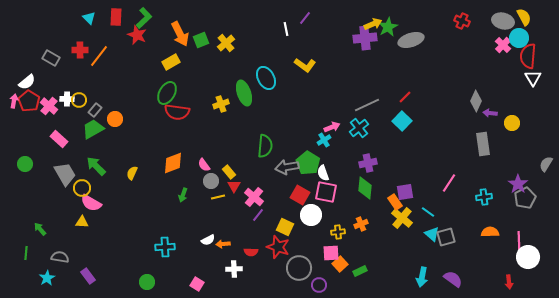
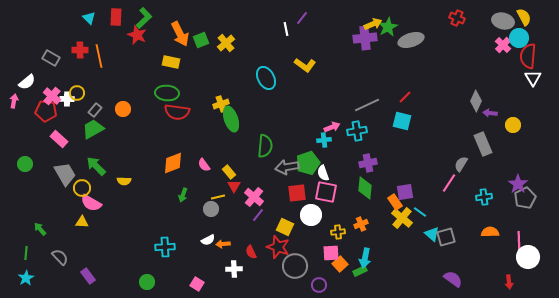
purple line at (305, 18): moved 3 px left
red cross at (462, 21): moved 5 px left, 3 px up
orange line at (99, 56): rotated 50 degrees counterclockwise
yellow rectangle at (171, 62): rotated 42 degrees clockwise
green ellipse at (167, 93): rotated 65 degrees clockwise
green ellipse at (244, 93): moved 13 px left, 26 px down
yellow circle at (79, 100): moved 2 px left, 7 px up
red pentagon at (29, 101): moved 17 px right, 10 px down; rotated 25 degrees counterclockwise
pink cross at (49, 106): moved 3 px right, 10 px up
orange circle at (115, 119): moved 8 px right, 10 px up
cyan square at (402, 121): rotated 30 degrees counterclockwise
yellow circle at (512, 123): moved 1 px right, 2 px down
cyan cross at (359, 128): moved 2 px left, 3 px down; rotated 30 degrees clockwise
cyan cross at (324, 140): rotated 24 degrees clockwise
gray rectangle at (483, 144): rotated 15 degrees counterclockwise
green pentagon at (308, 163): rotated 20 degrees clockwise
gray semicircle at (546, 164): moved 85 px left
yellow semicircle at (132, 173): moved 8 px left, 8 px down; rotated 112 degrees counterclockwise
gray circle at (211, 181): moved 28 px down
red square at (300, 195): moved 3 px left, 2 px up; rotated 36 degrees counterclockwise
cyan line at (428, 212): moved 8 px left
red semicircle at (251, 252): rotated 64 degrees clockwise
gray semicircle at (60, 257): rotated 36 degrees clockwise
gray circle at (299, 268): moved 4 px left, 2 px up
cyan arrow at (422, 277): moved 57 px left, 19 px up
cyan star at (47, 278): moved 21 px left
